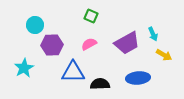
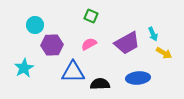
yellow arrow: moved 2 px up
